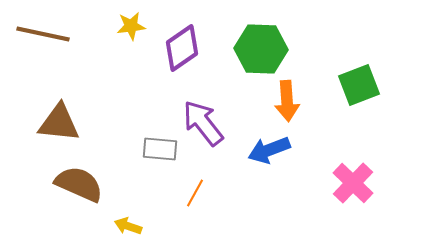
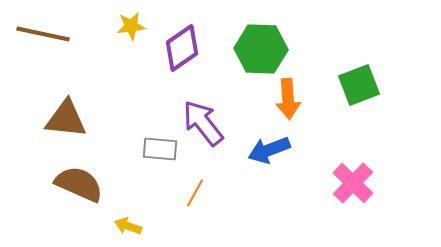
orange arrow: moved 1 px right, 2 px up
brown triangle: moved 7 px right, 4 px up
